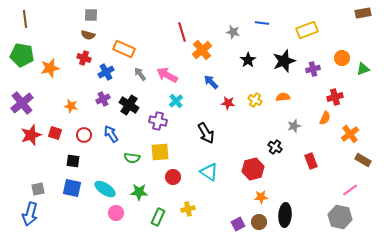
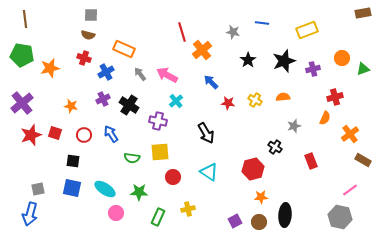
purple square at (238, 224): moved 3 px left, 3 px up
